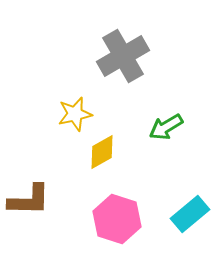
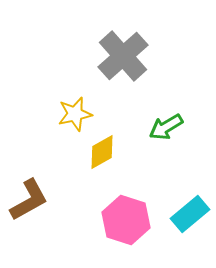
gray cross: rotated 12 degrees counterclockwise
brown L-shape: rotated 30 degrees counterclockwise
pink hexagon: moved 9 px right, 1 px down
